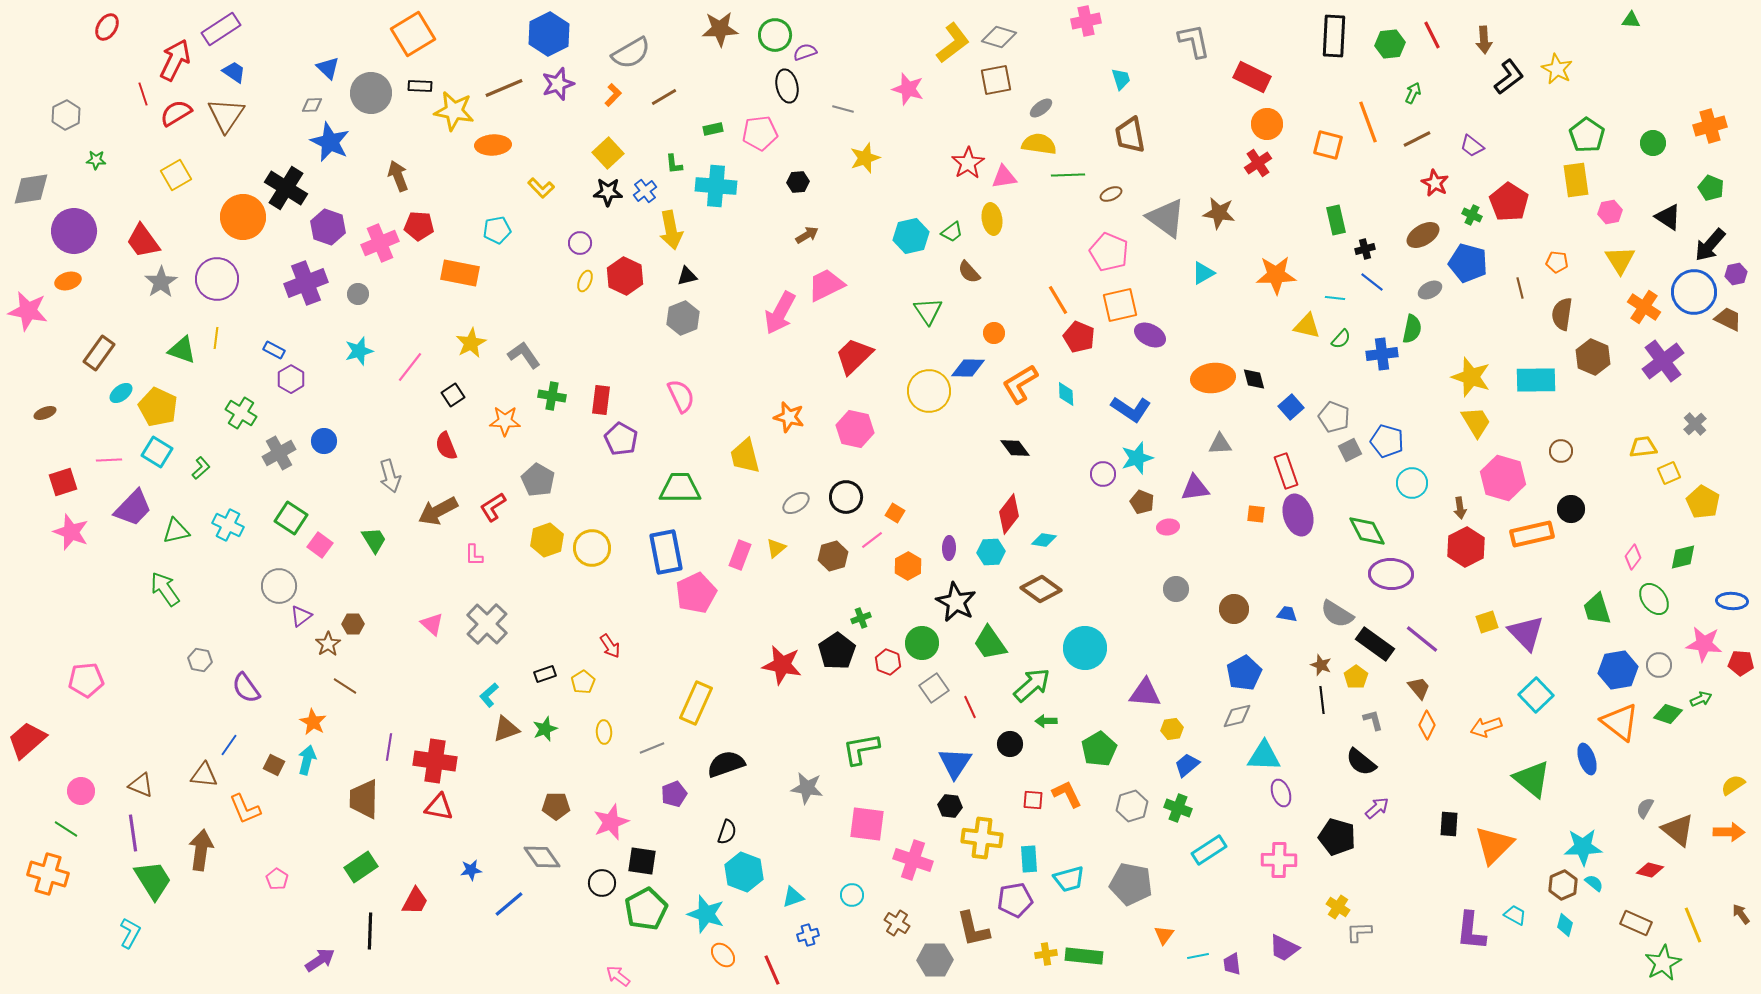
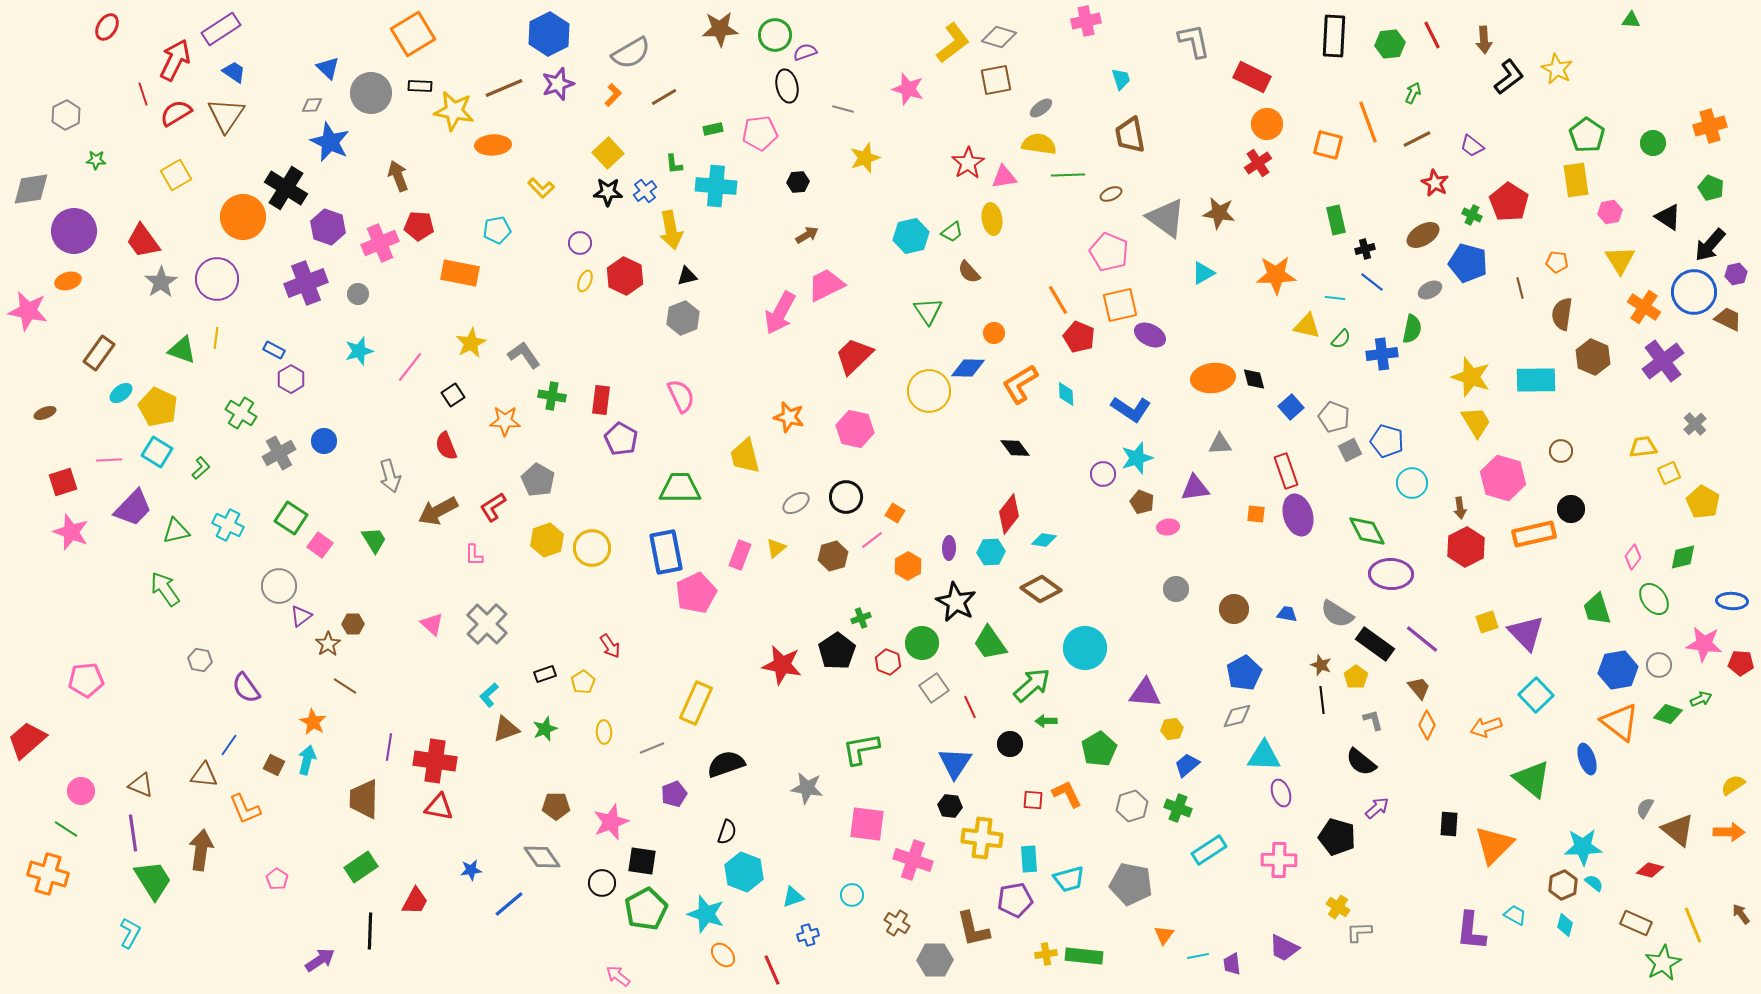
orange rectangle at (1532, 534): moved 2 px right
